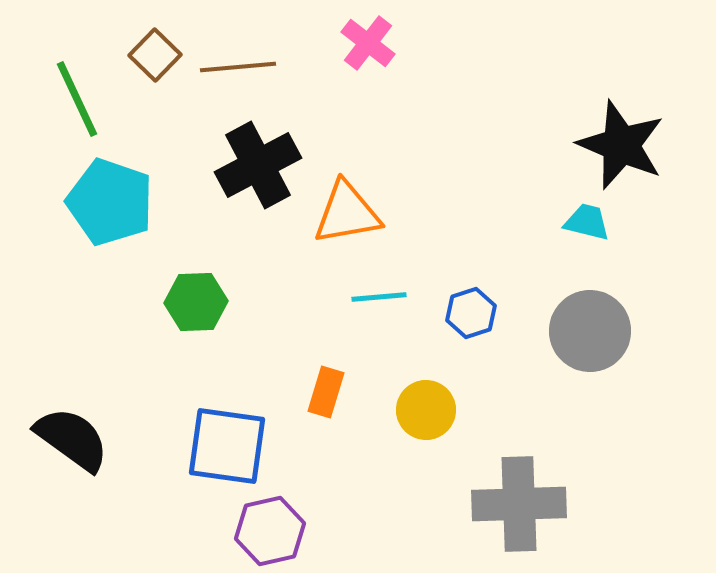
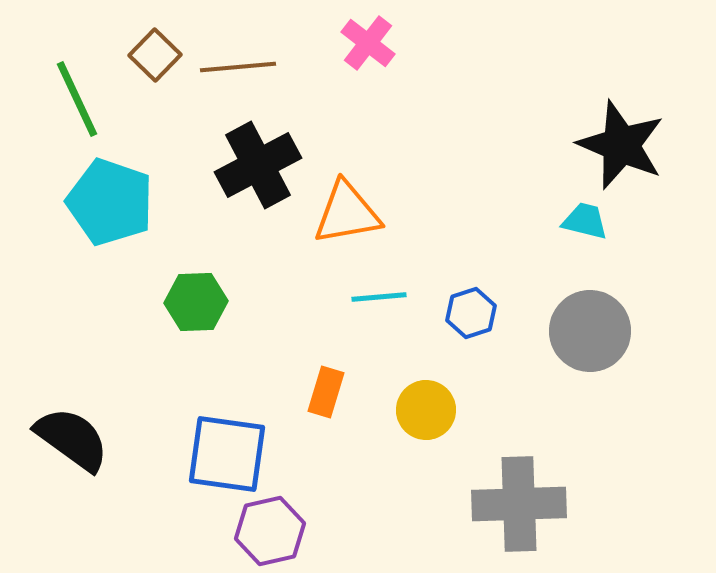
cyan trapezoid: moved 2 px left, 1 px up
blue square: moved 8 px down
